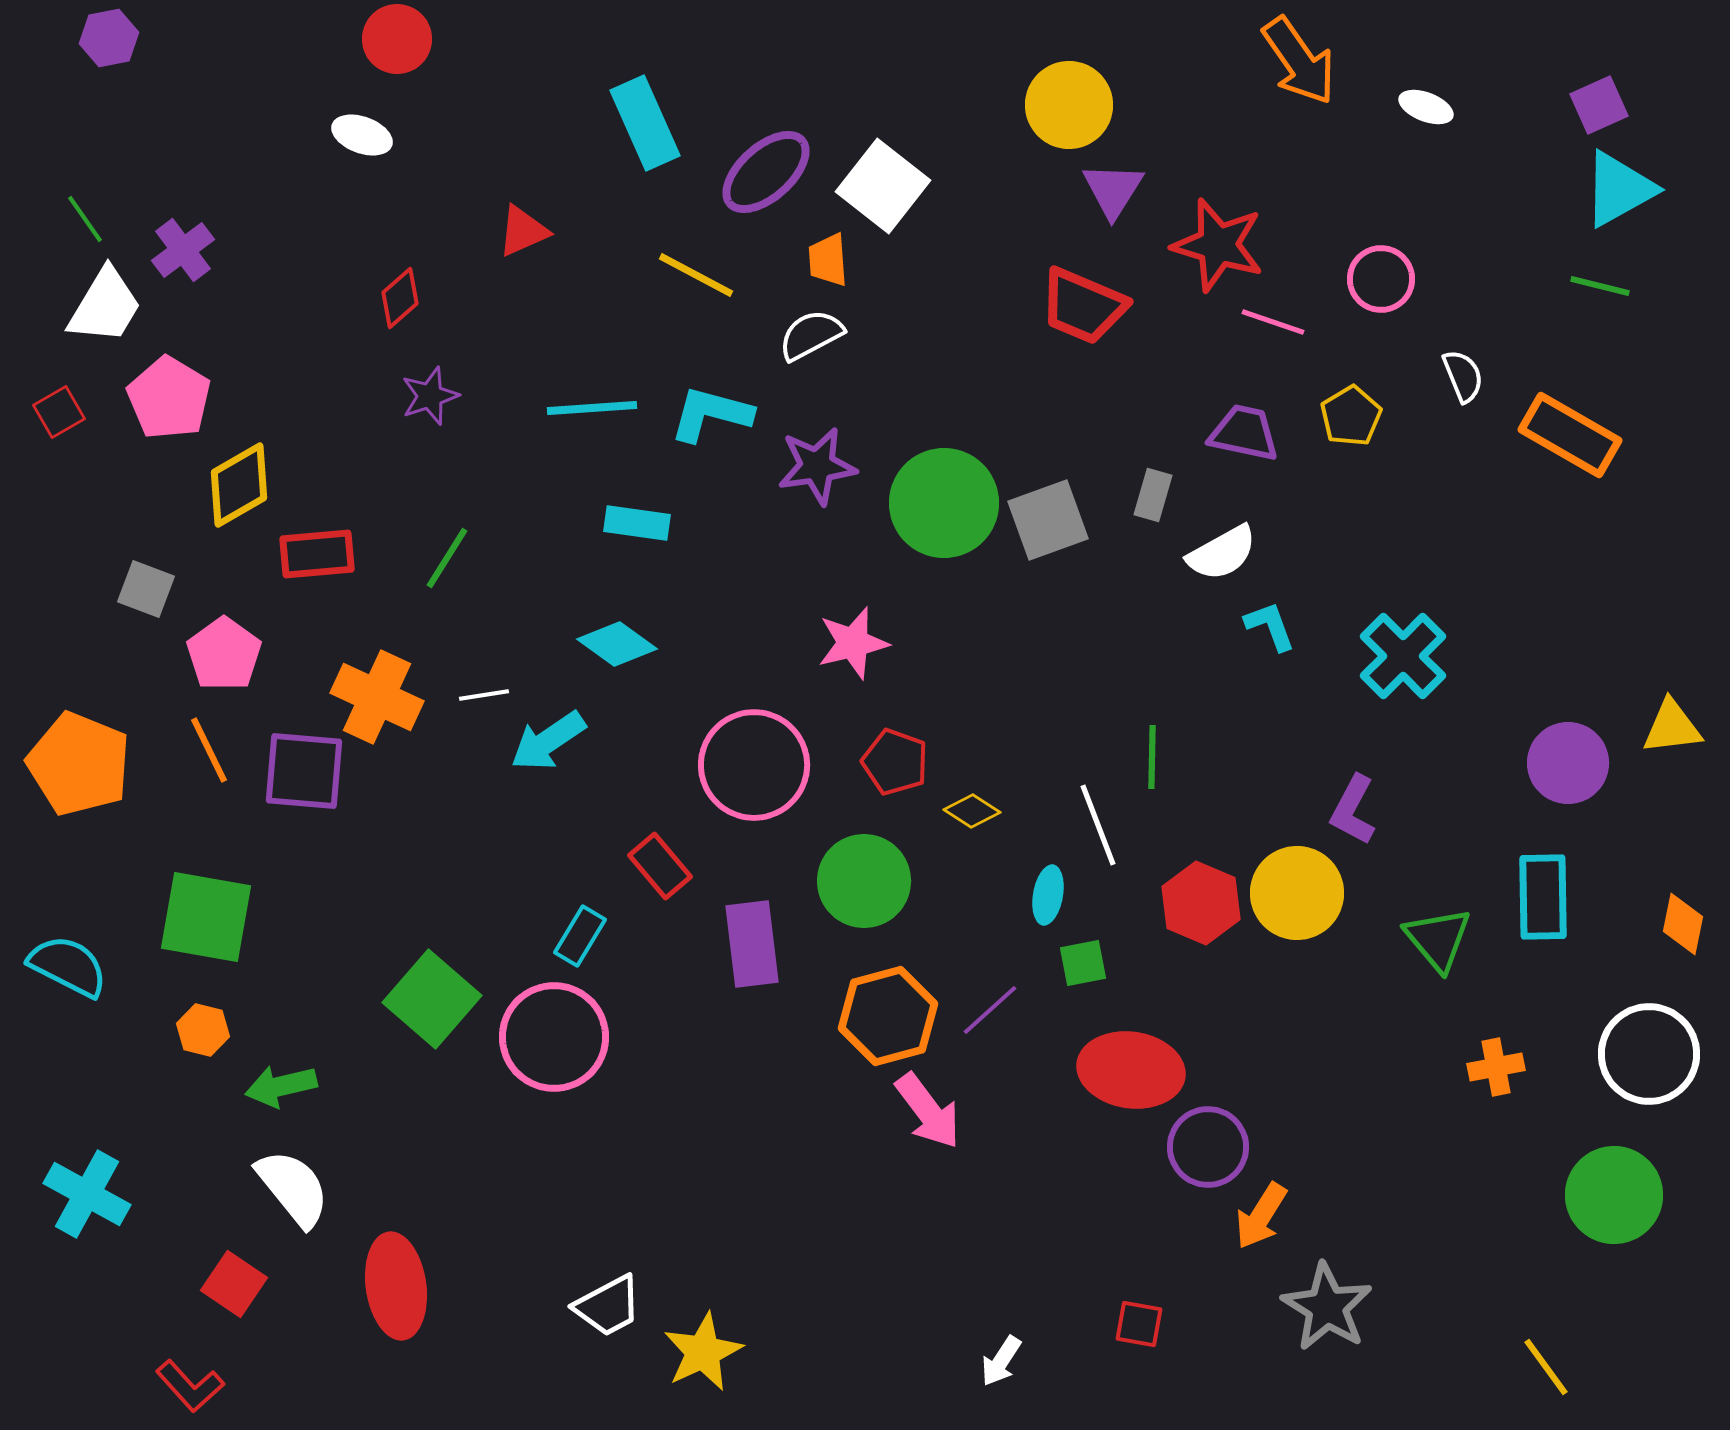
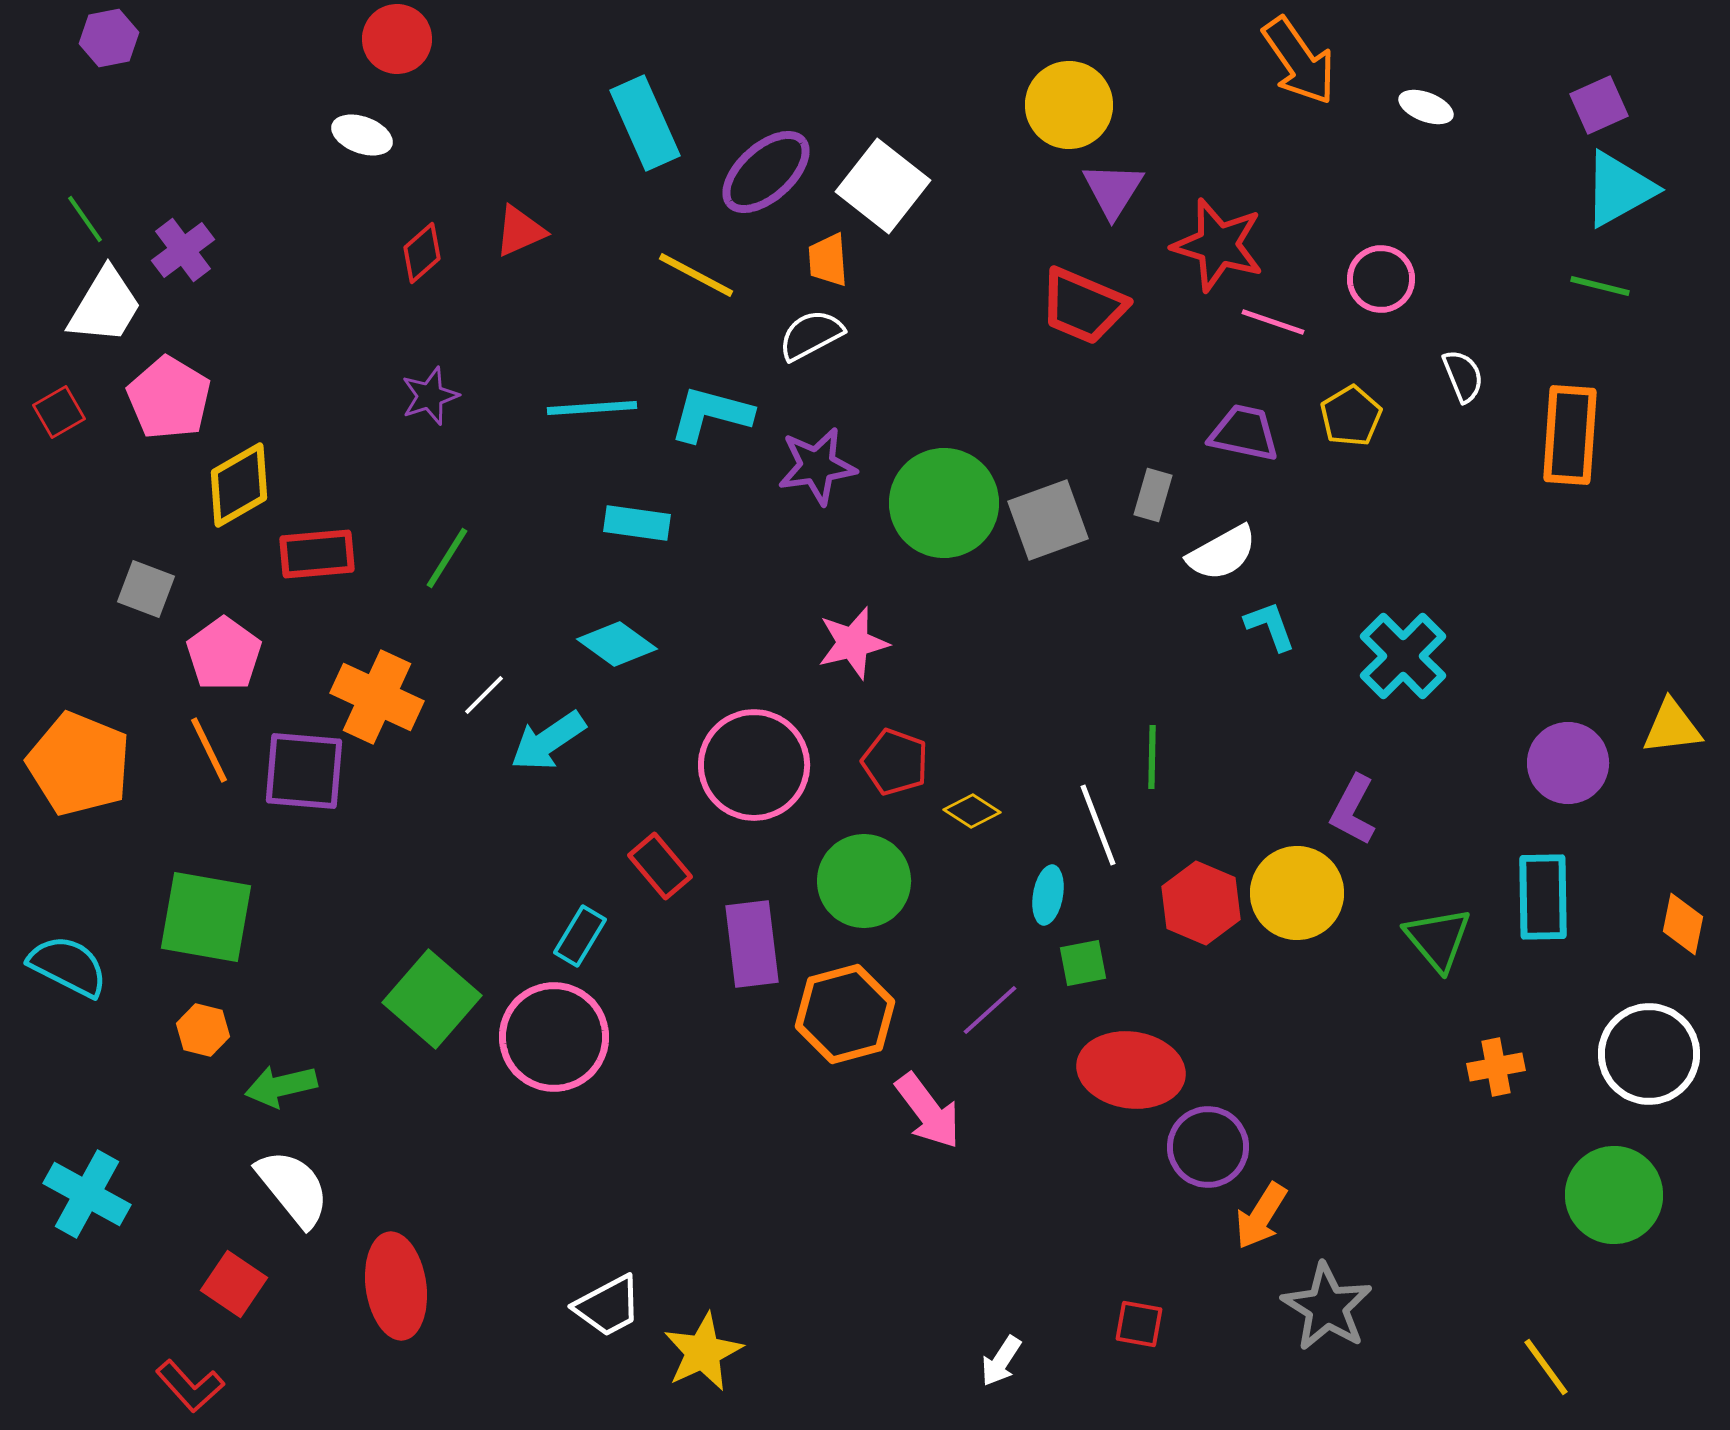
red triangle at (523, 231): moved 3 px left
red diamond at (400, 298): moved 22 px right, 45 px up
orange rectangle at (1570, 435): rotated 64 degrees clockwise
white line at (484, 695): rotated 36 degrees counterclockwise
orange hexagon at (888, 1016): moved 43 px left, 2 px up
